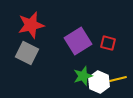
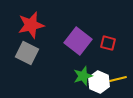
purple square: rotated 20 degrees counterclockwise
